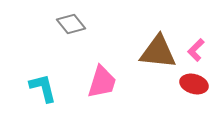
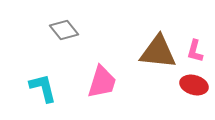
gray diamond: moved 7 px left, 6 px down
pink L-shape: moved 1 px left, 1 px down; rotated 30 degrees counterclockwise
red ellipse: moved 1 px down
